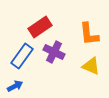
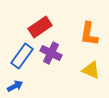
orange L-shape: rotated 15 degrees clockwise
purple cross: moved 3 px left, 1 px down
yellow triangle: moved 4 px down
